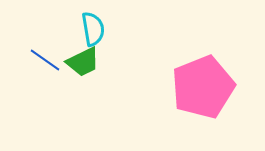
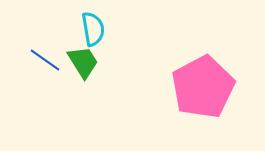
green trapezoid: rotated 96 degrees counterclockwise
pink pentagon: rotated 6 degrees counterclockwise
